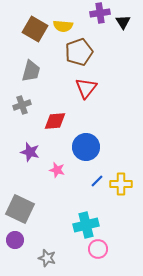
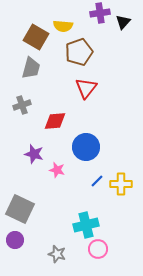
black triangle: rotated 14 degrees clockwise
brown square: moved 1 px right, 8 px down
gray trapezoid: moved 3 px up
purple star: moved 4 px right, 2 px down
gray star: moved 10 px right, 4 px up
